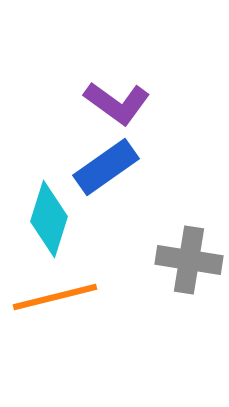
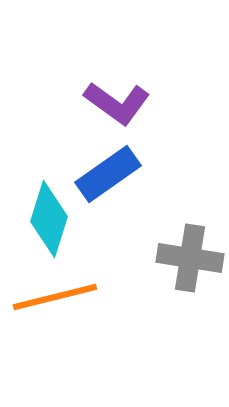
blue rectangle: moved 2 px right, 7 px down
gray cross: moved 1 px right, 2 px up
